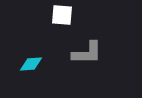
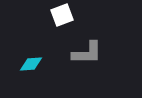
white square: rotated 25 degrees counterclockwise
